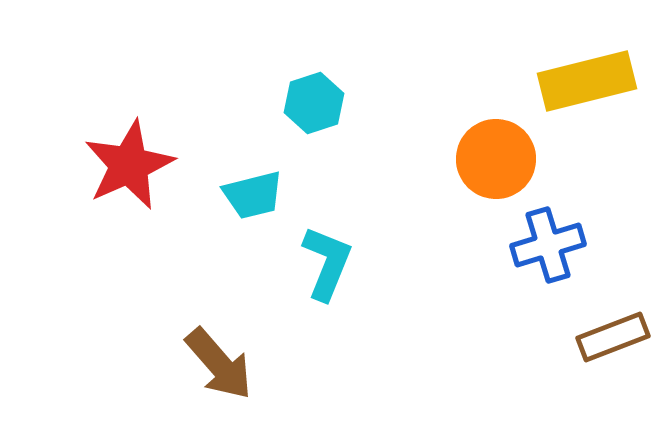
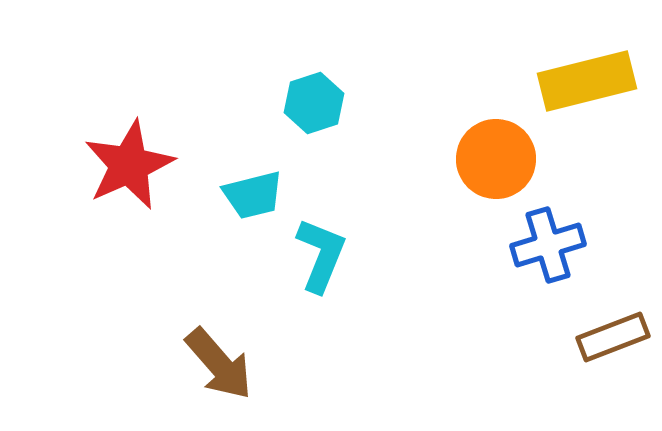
cyan L-shape: moved 6 px left, 8 px up
